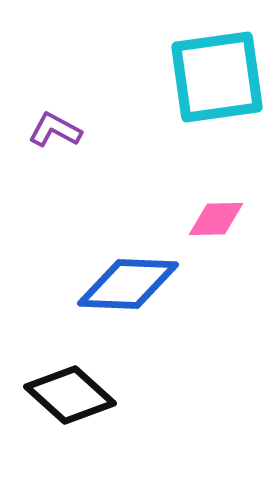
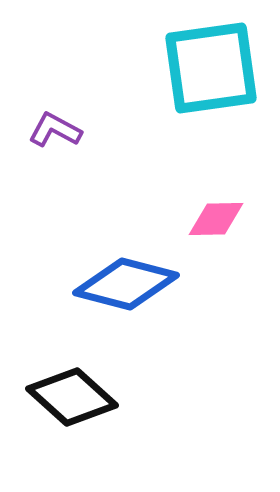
cyan square: moved 6 px left, 9 px up
blue diamond: moved 2 px left; rotated 12 degrees clockwise
black diamond: moved 2 px right, 2 px down
